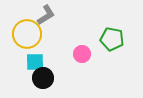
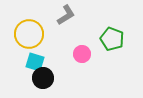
gray L-shape: moved 20 px right
yellow circle: moved 2 px right
green pentagon: rotated 10 degrees clockwise
cyan square: rotated 18 degrees clockwise
